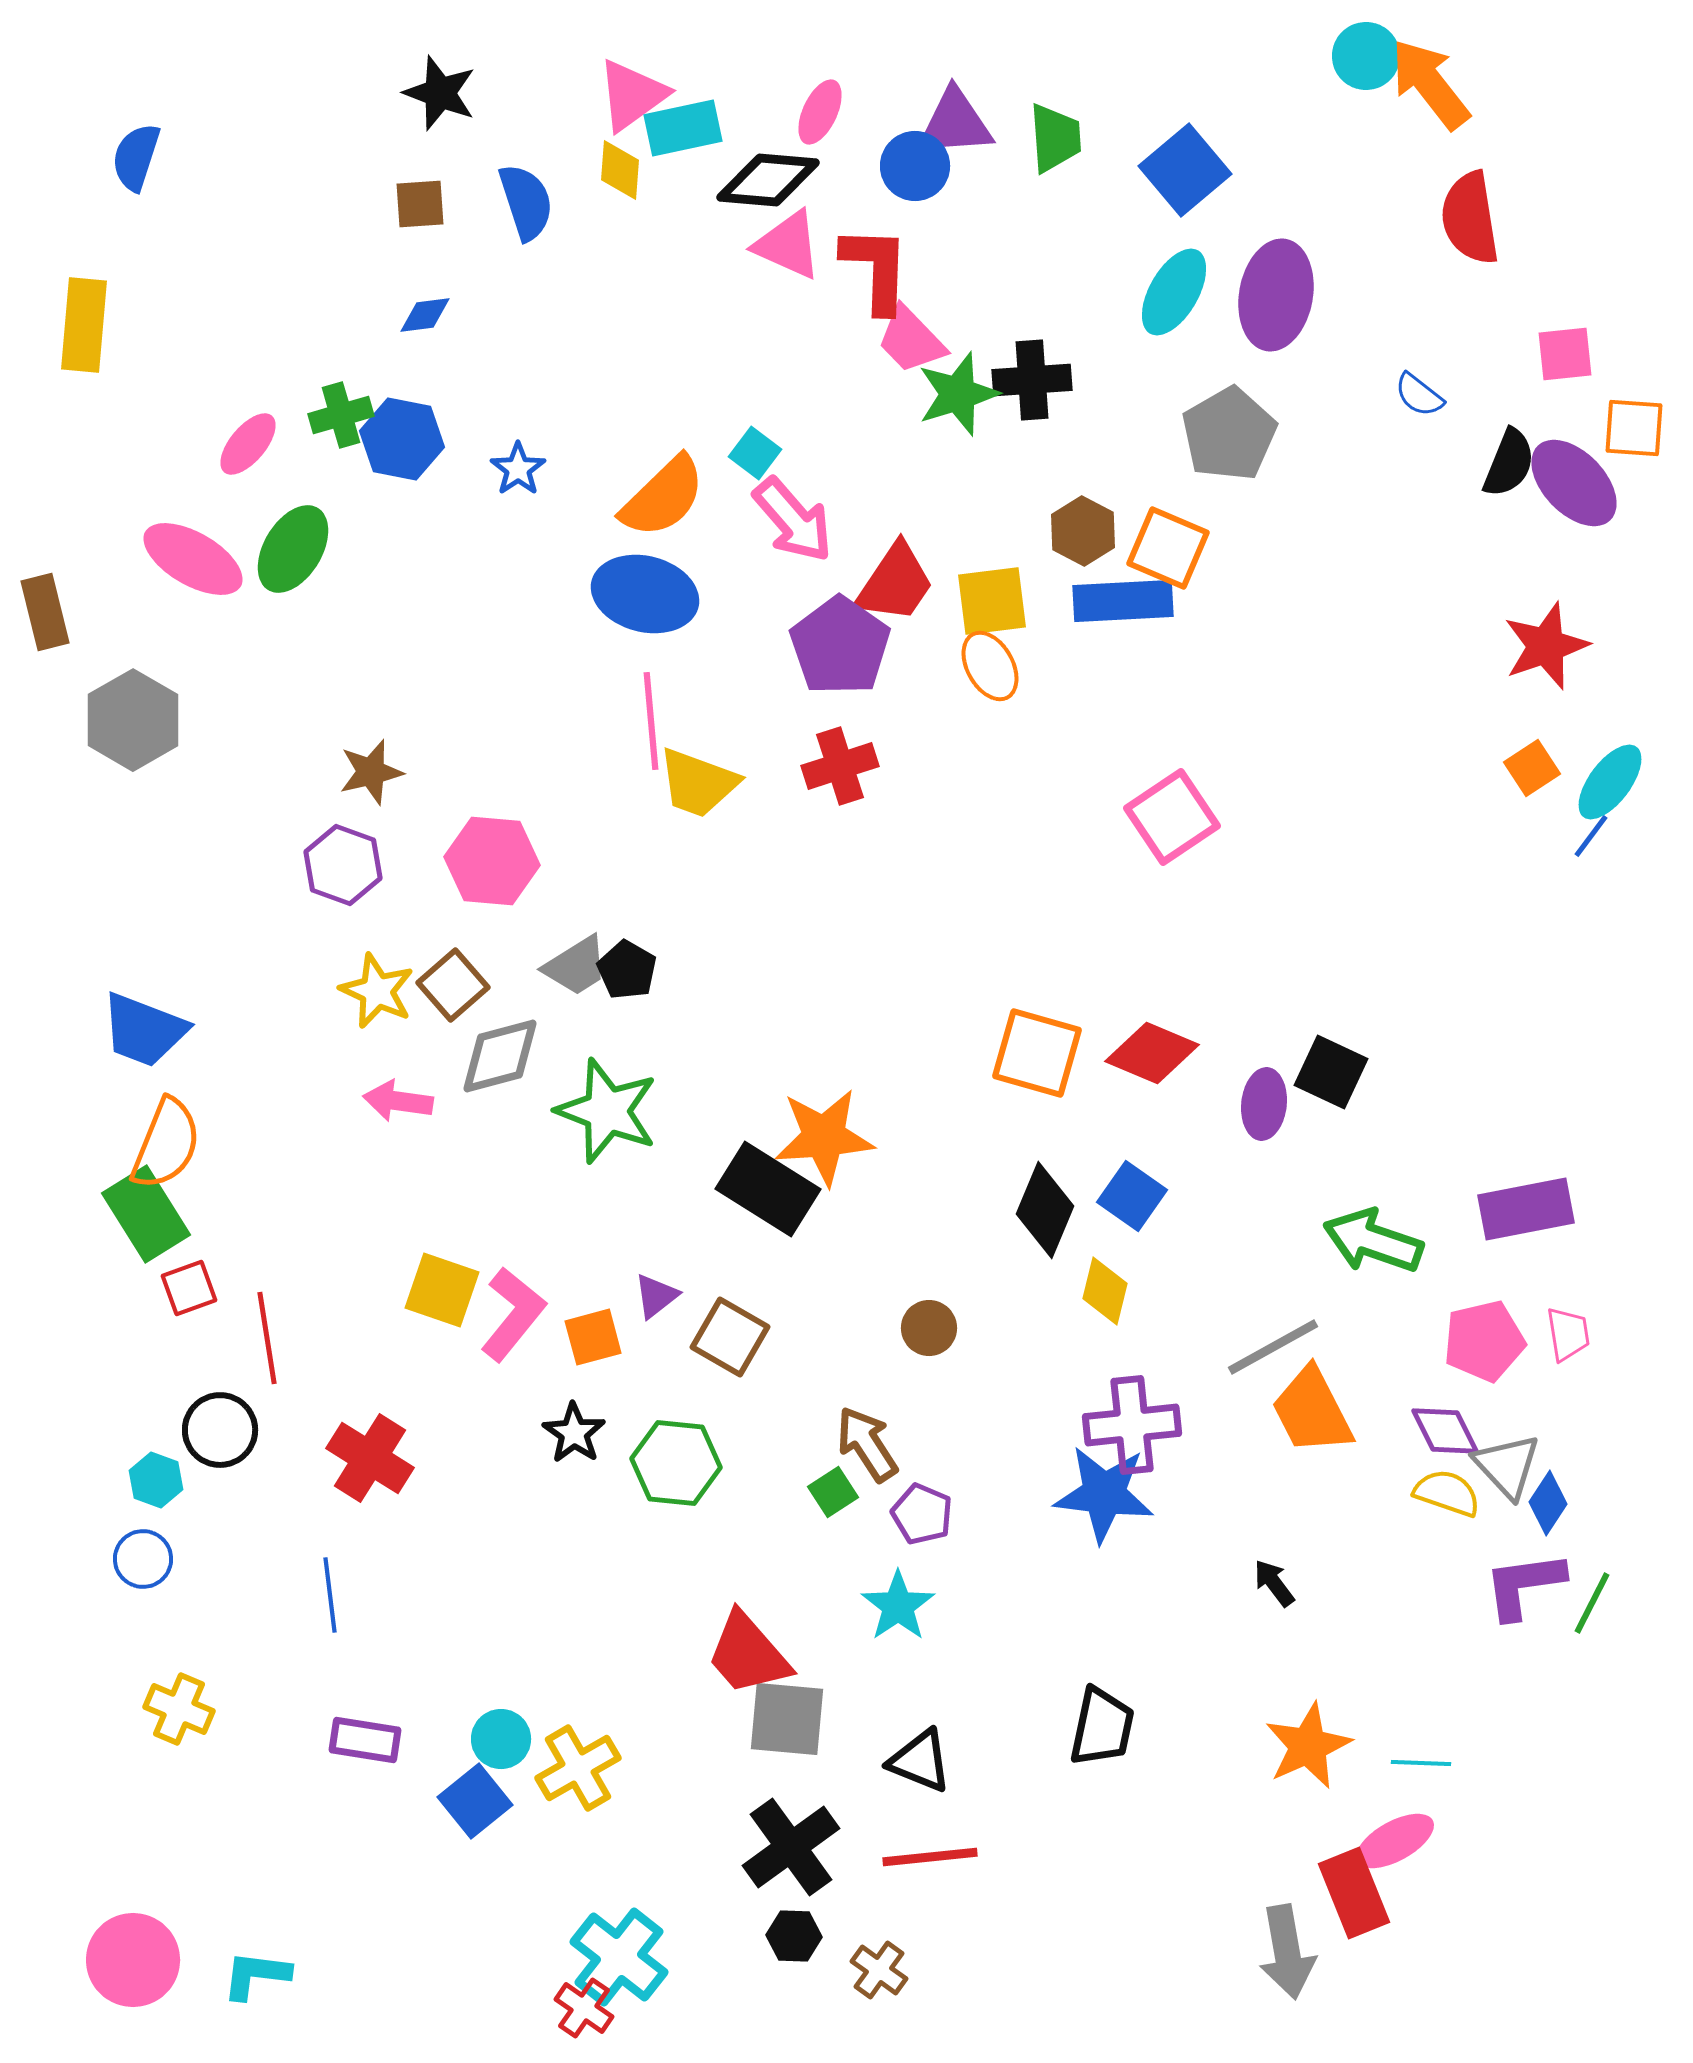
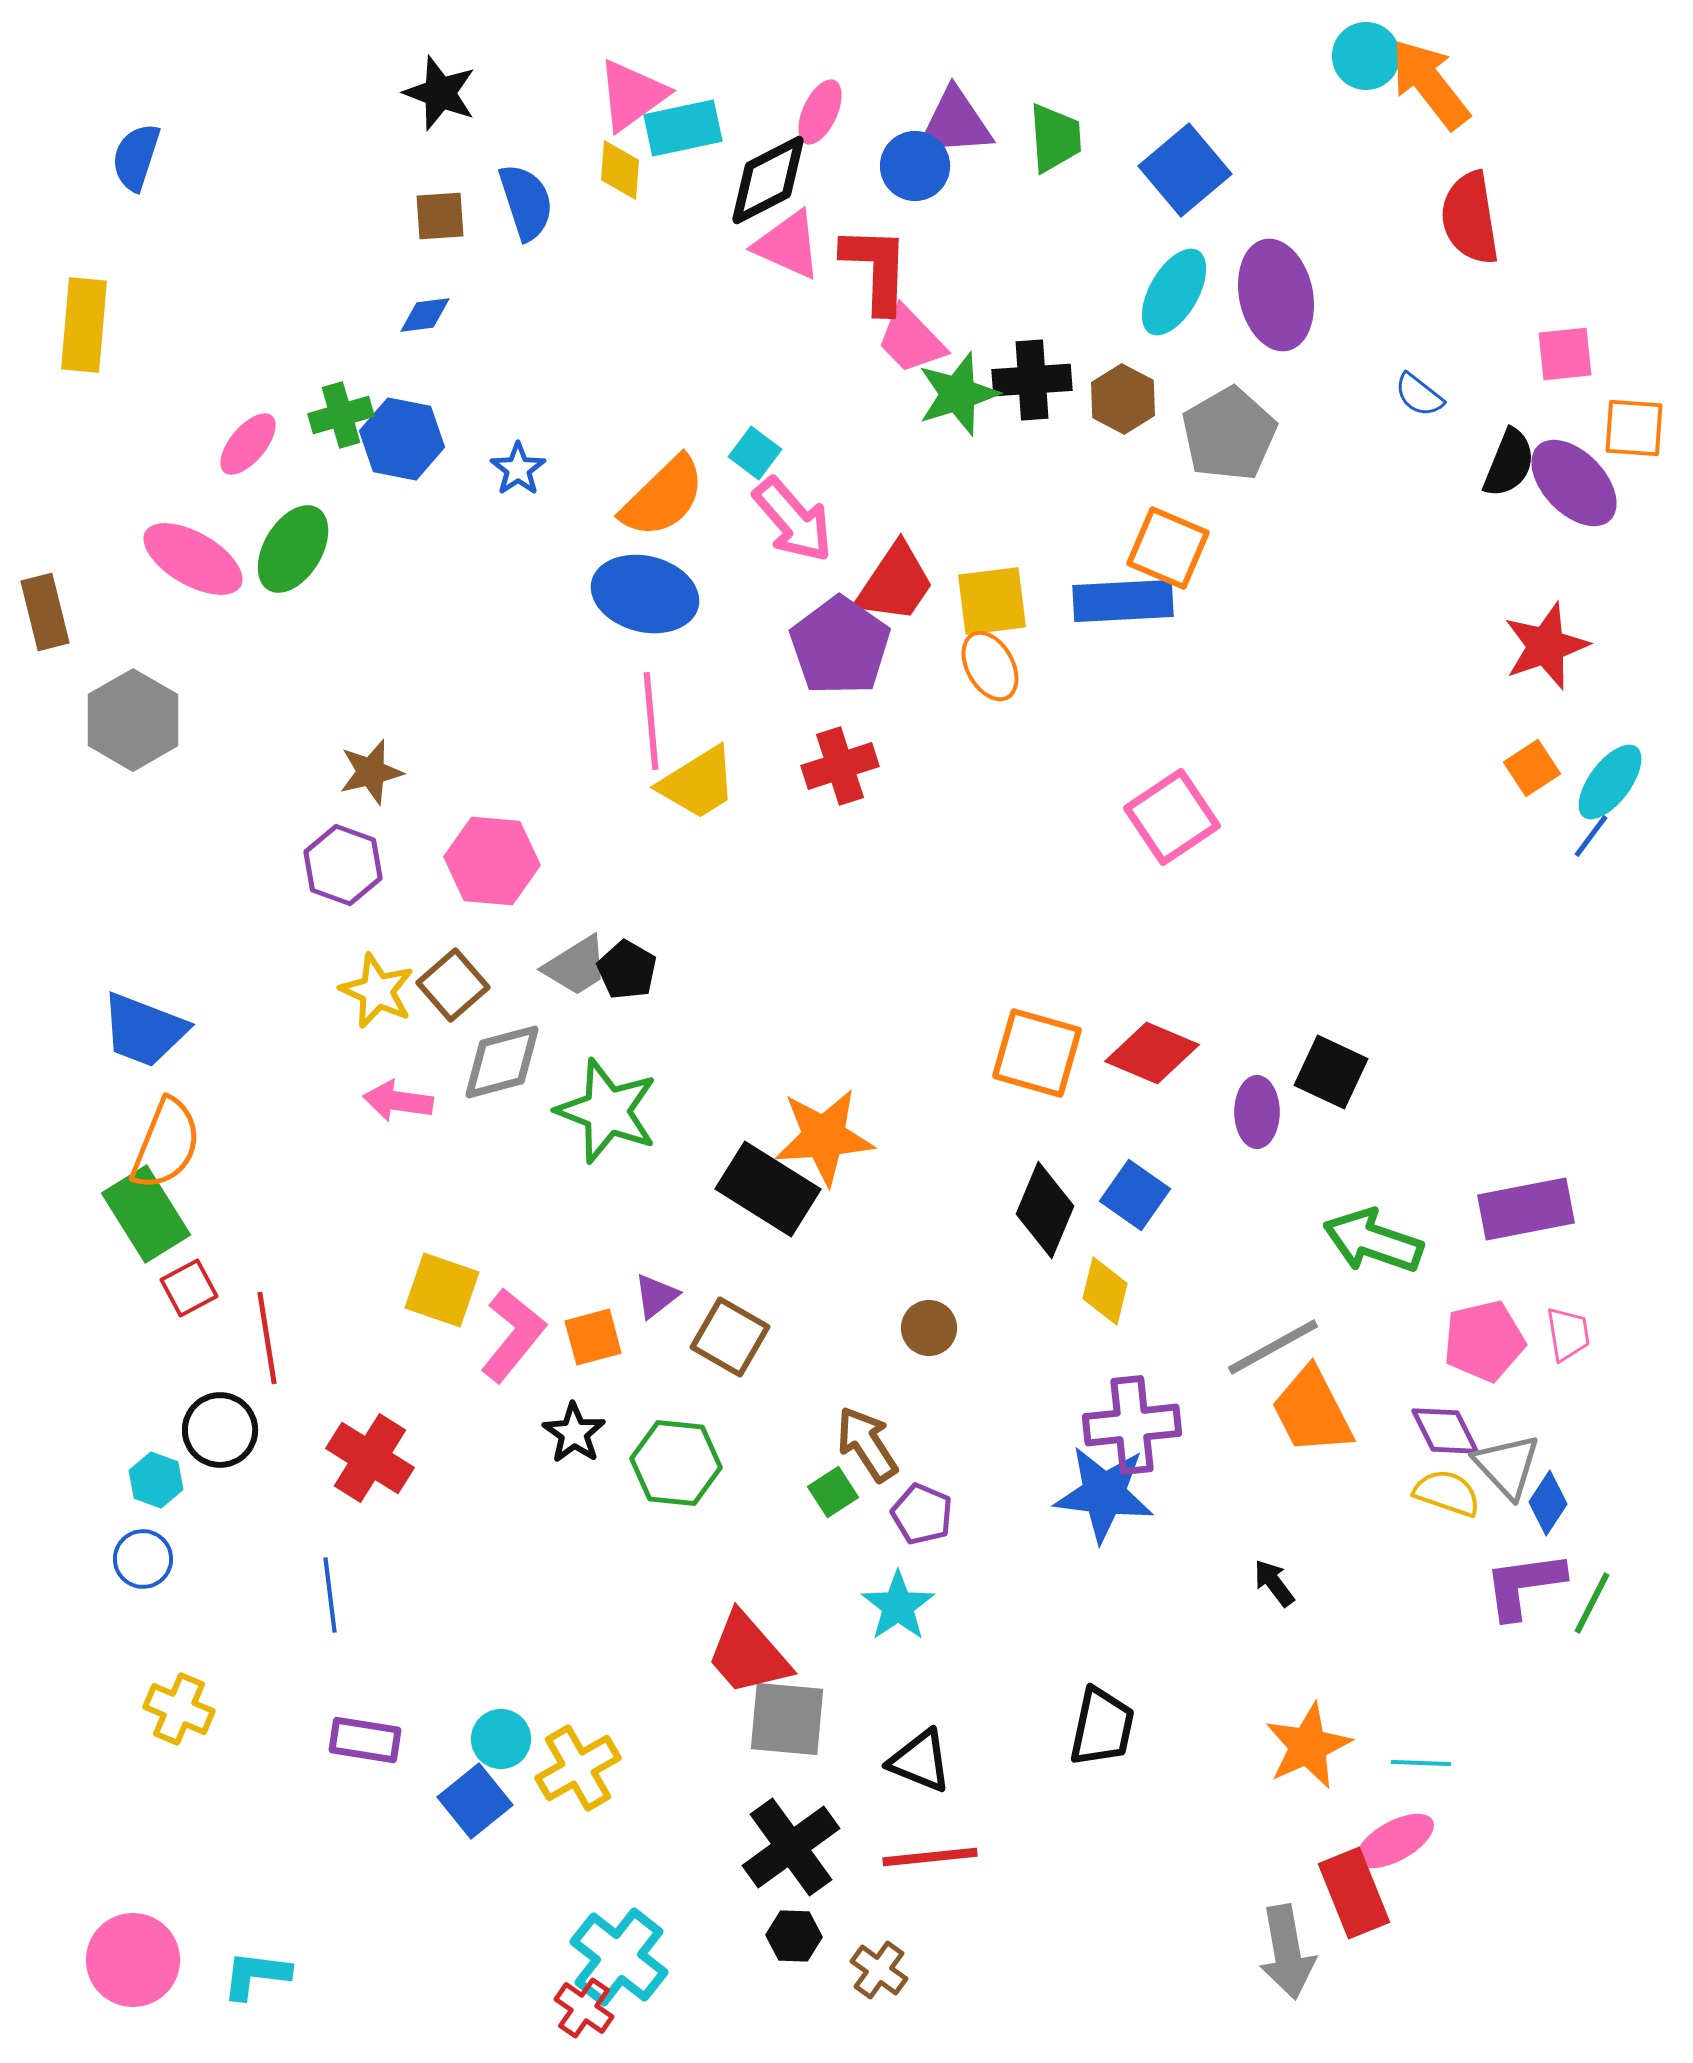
black diamond at (768, 180): rotated 32 degrees counterclockwise
brown square at (420, 204): moved 20 px right, 12 px down
purple ellipse at (1276, 295): rotated 22 degrees counterclockwise
brown hexagon at (1083, 531): moved 40 px right, 132 px up
yellow trapezoid at (698, 783): rotated 52 degrees counterclockwise
gray diamond at (500, 1056): moved 2 px right, 6 px down
purple ellipse at (1264, 1104): moved 7 px left, 8 px down; rotated 6 degrees counterclockwise
blue square at (1132, 1196): moved 3 px right, 1 px up
red square at (189, 1288): rotated 8 degrees counterclockwise
pink L-shape at (513, 1314): moved 21 px down
